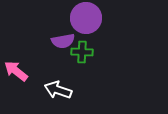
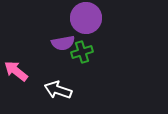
purple semicircle: moved 2 px down
green cross: rotated 20 degrees counterclockwise
